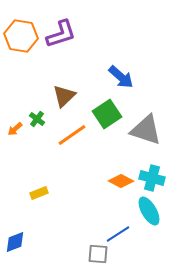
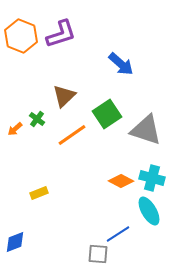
orange hexagon: rotated 12 degrees clockwise
blue arrow: moved 13 px up
